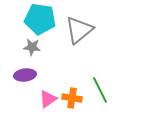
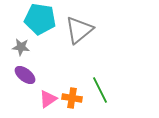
gray star: moved 11 px left
purple ellipse: rotated 45 degrees clockwise
